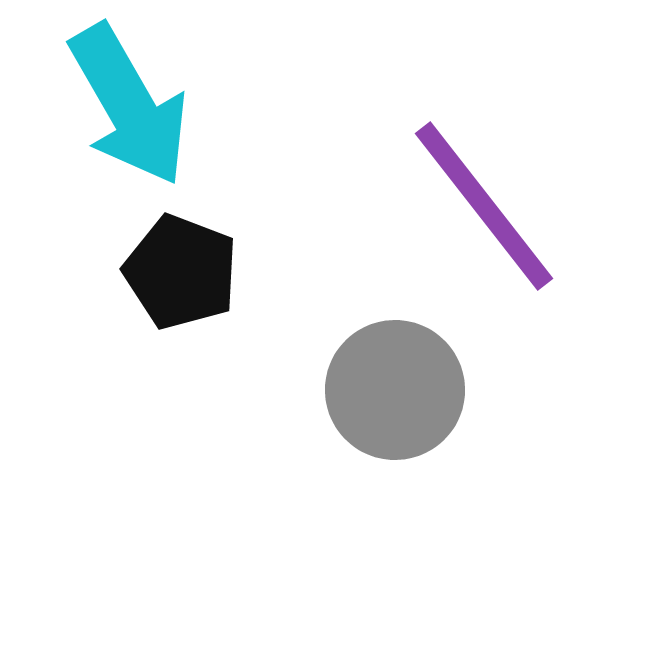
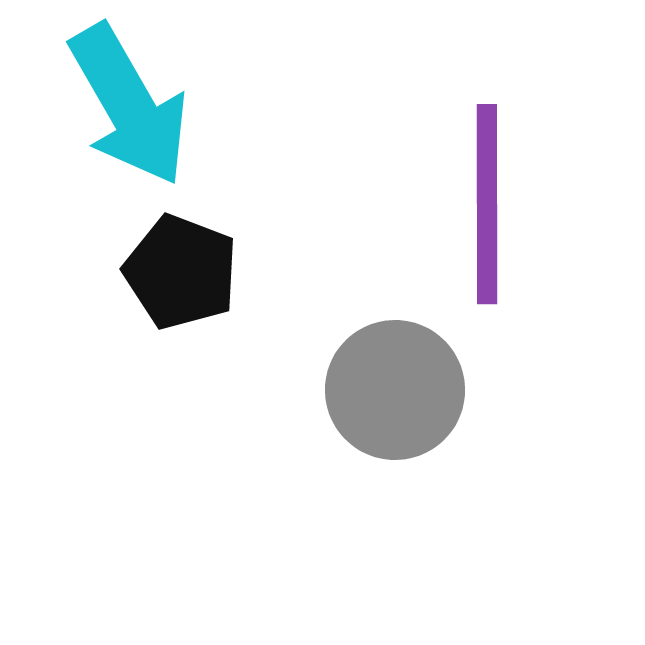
purple line: moved 3 px right, 2 px up; rotated 38 degrees clockwise
